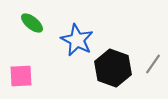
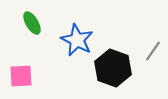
green ellipse: rotated 20 degrees clockwise
gray line: moved 13 px up
